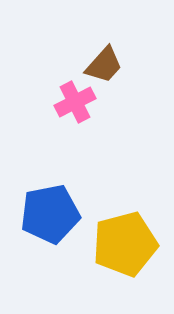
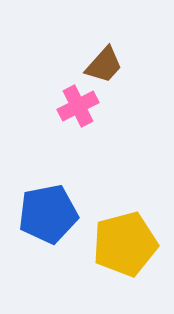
pink cross: moved 3 px right, 4 px down
blue pentagon: moved 2 px left
